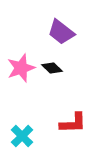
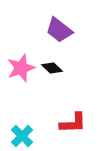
purple trapezoid: moved 2 px left, 2 px up
